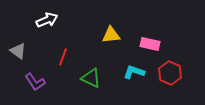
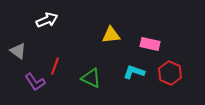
red line: moved 8 px left, 9 px down
